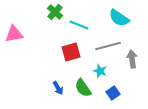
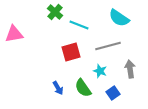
gray arrow: moved 2 px left, 10 px down
